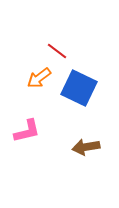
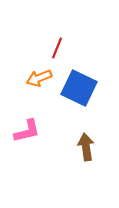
red line: moved 3 px up; rotated 75 degrees clockwise
orange arrow: rotated 15 degrees clockwise
brown arrow: rotated 92 degrees clockwise
